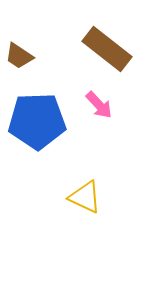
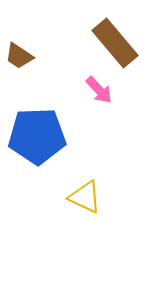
brown rectangle: moved 8 px right, 6 px up; rotated 12 degrees clockwise
pink arrow: moved 15 px up
blue pentagon: moved 15 px down
